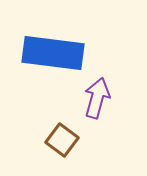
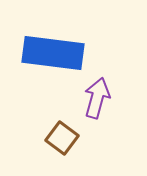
brown square: moved 2 px up
